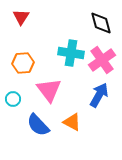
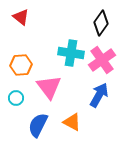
red triangle: rotated 24 degrees counterclockwise
black diamond: rotated 50 degrees clockwise
orange hexagon: moved 2 px left, 2 px down
pink triangle: moved 3 px up
cyan circle: moved 3 px right, 1 px up
blue semicircle: rotated 70 degrees clockwise
